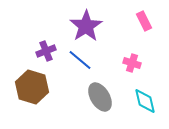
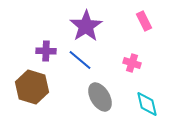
purple cross: rotated 24 degrees clockwise
cyan diamond: moved 2 px right, 3 px down
